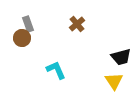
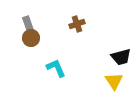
brown cross: rotated 21 degrees clockwise
brown circle: moved 9 px right
cyan L-shape: moved 2 px up
